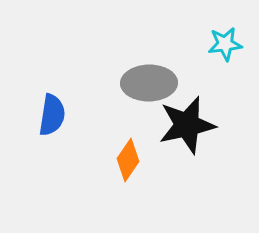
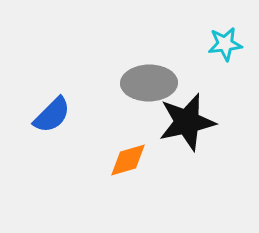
blue semicircle: rotated 36 degrees clockwise
black star: moved 3 px up
orange diamond: rotated 39 degrees clockwise
